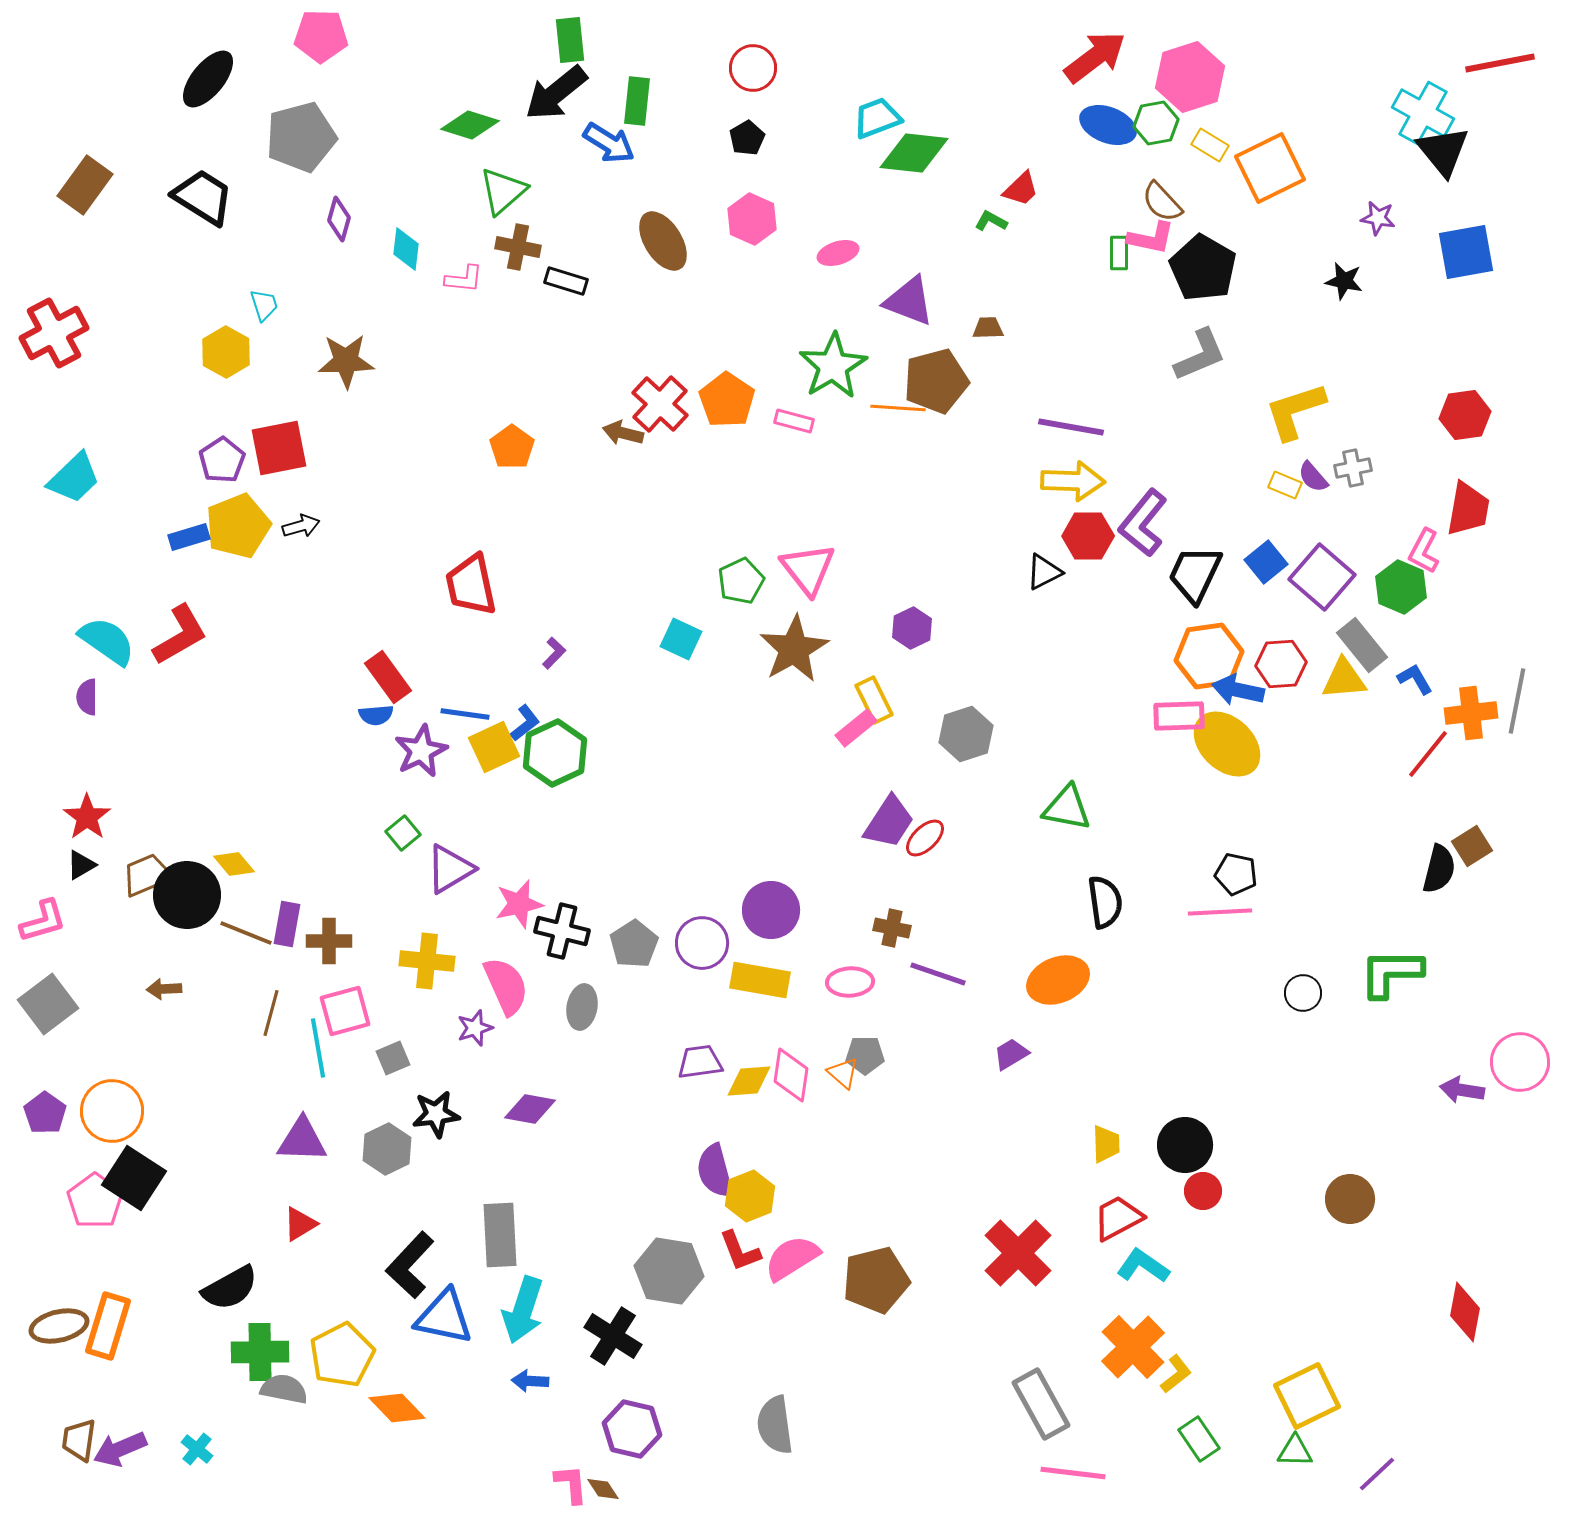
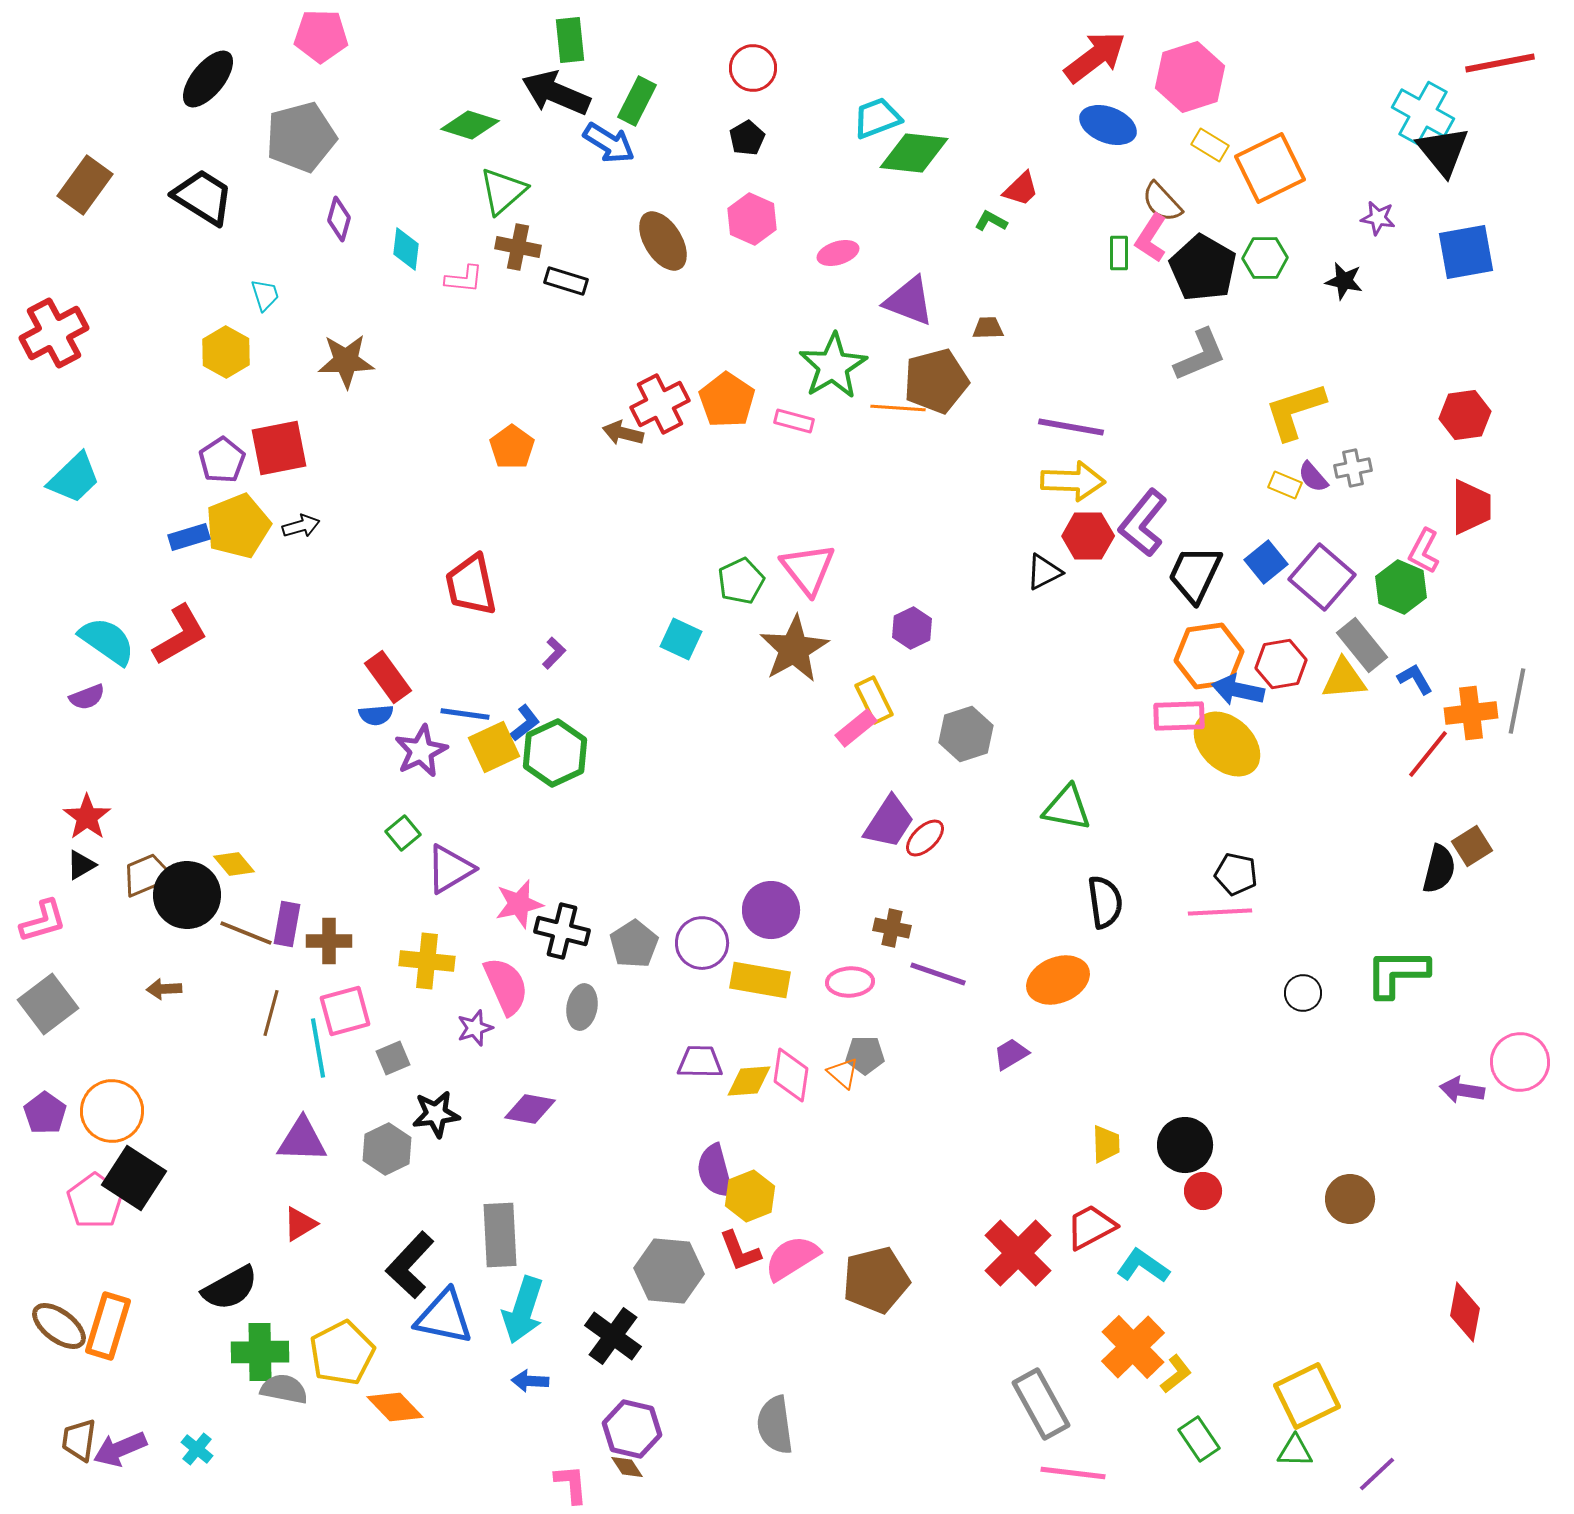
black arrow at (556, 93): rotated 62 degrees clockwise
green rectangle at (637, 101): rotated 21 degrees clockwise
green hexagon at (1156, 123): moved 109 px right, 135 px down; rotated 9 degrees clockwise
pink L-shape at (1151, 238): rotated 111 degrees clockwise
cyan trapezoid at (264, 305): moved 1 px right, 10 px up
red cross at (660, 404): rotated 20 degrees clockwise
red trapezoid at (1468, 509): moved 3 px right, 2 px up; rotated 10 degrees counterclockwise
red hexagon at (1281, 664): rotated 6 degrees counterclockwise
purple semicircle at (87, 697): rotated 111 degrees counterclockwise
green L-shape at (1391, 973): moved 6 px right
purple trapezoid at (700, 1062): rotated 9 degrees clockwise
red trapezoid at (1118, 1218): moved 27 px left, 9 px down
gray hexagon at (669, 1271): rotated 4 degrees counterclockwise
brown ellipse at (59, 1326): rotated 50 degrees clockwise
black cross at (613, 1336): rotated 4 degrees clockwise
yellow pentagon at (342, 1355): moved 2 px up
orange diamond at (397, 1408): moved 2 px left, 1 px up
brown diamond at (603, 1489): moved 24 px right, 22 px up
